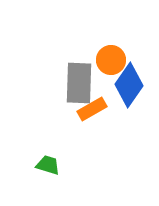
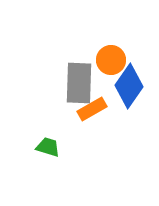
blue diamond: moved 1 px down
green trapezoid: moved 18 px up
